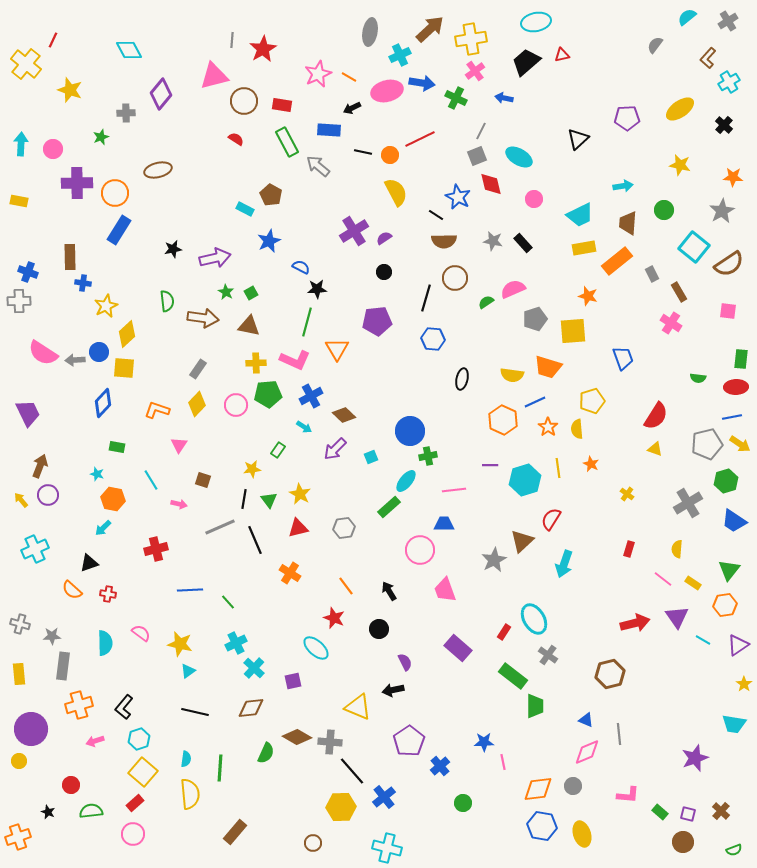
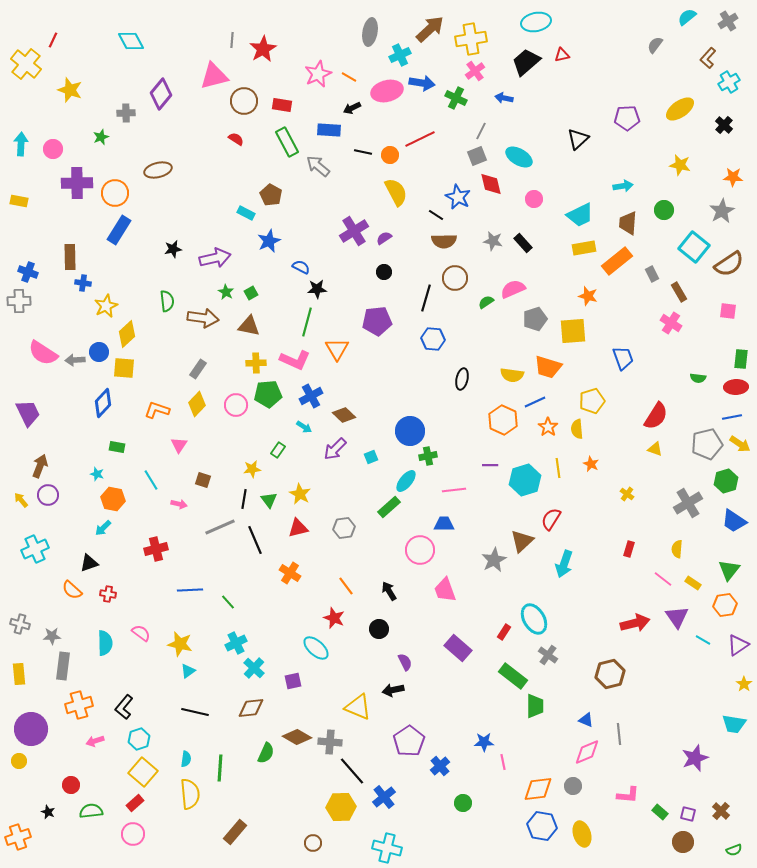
cyan diamond at (129, 50): moved 2 px right, 9 px up
cyan rectangle at (245, 209): moved 1 px right, 4 px down
